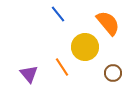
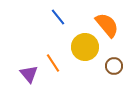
blue line: moved 3 px down
orange semicircle: moved 1 px left, 2 px down
orange line: moved 9 px left, 4 px up
brown circle: moved 1 px right, 7 px up
